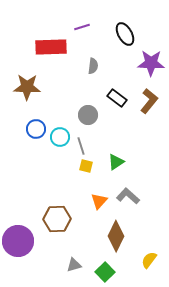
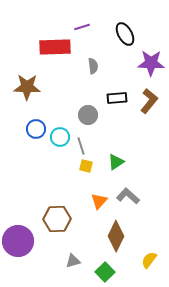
red rectangle: moved 4 px right
gray semicircle: rotated 14 degrees counterclockwise
black rectangle: rotated 42 degrees counterclockwise
gray triangle: moved 1 px left, 4 px up
